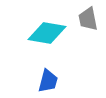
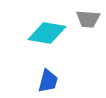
gray trapezoid: rotated 75 degrees counterclockwise
